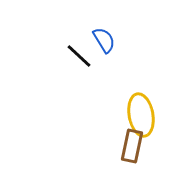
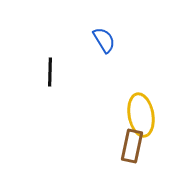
black line: moved 29 px left, 16 px down; rotated 48 degrees clockwise
